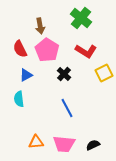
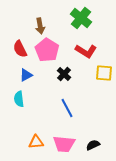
yellow square: rotated 30 degrees clockwise
